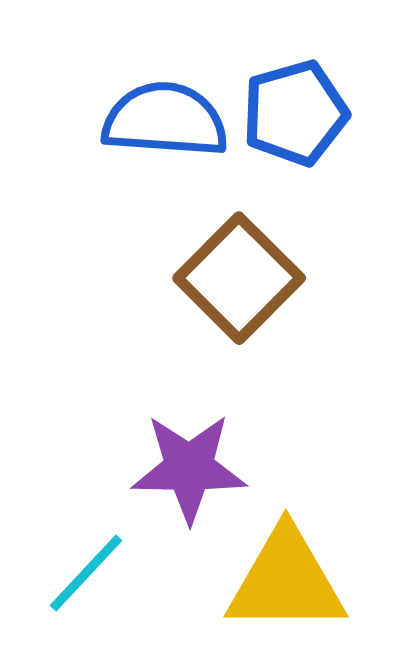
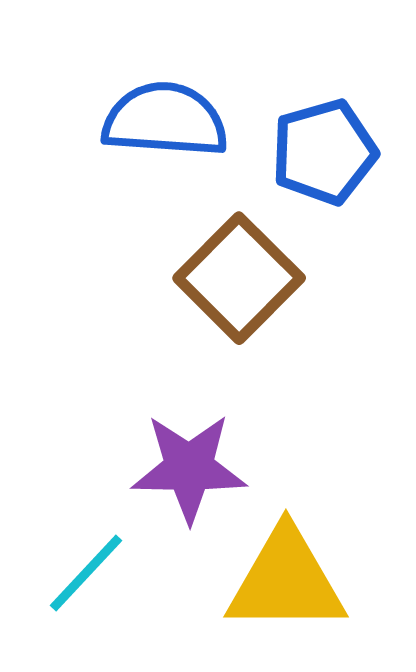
blue pentagon: moved 29 px right, 39 px down
